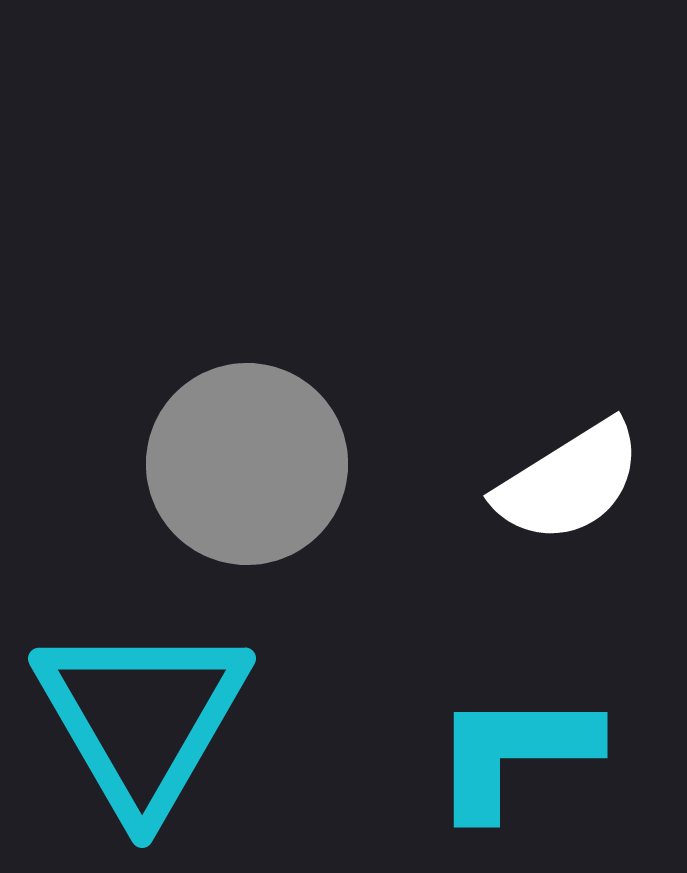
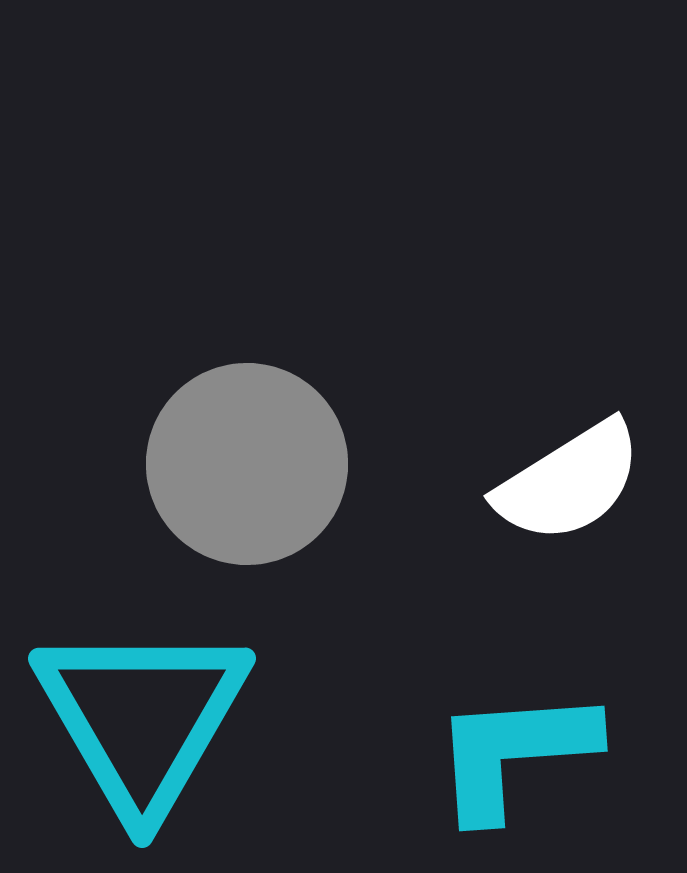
cyan L-shape: rotated 4 degrees counterclockwise
